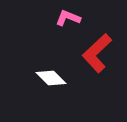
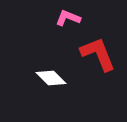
red L-shape: moved 1 px right, 1 px down; rotated 111 degrees clockwise
